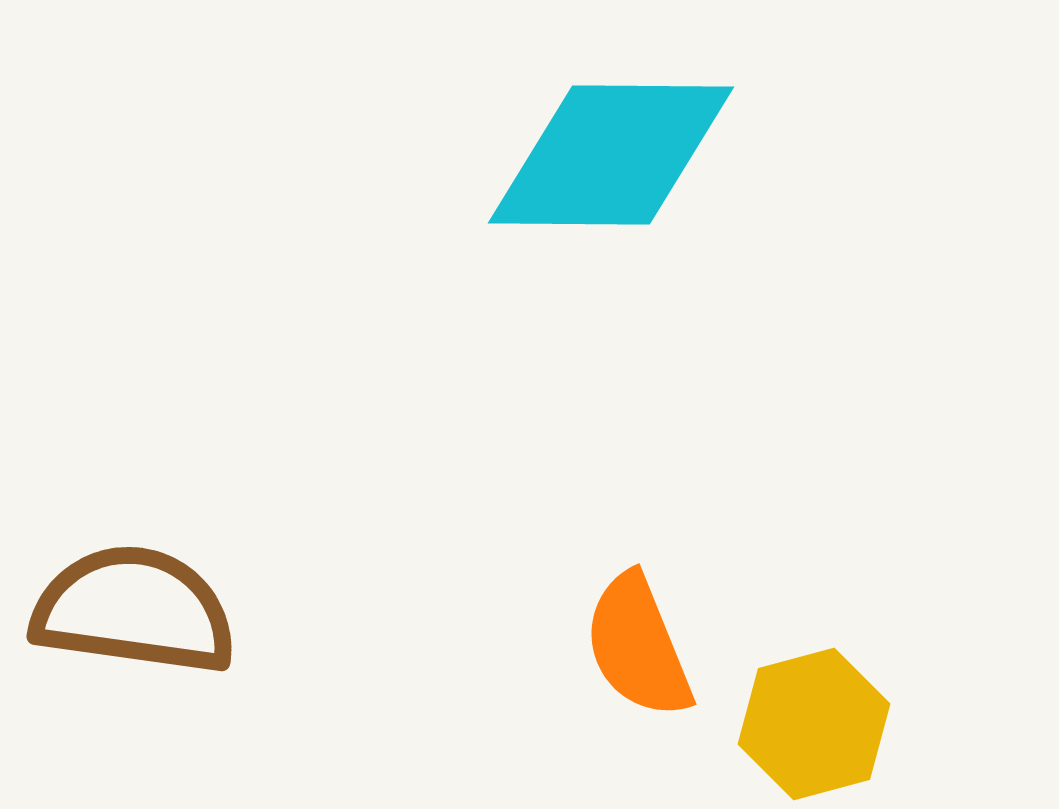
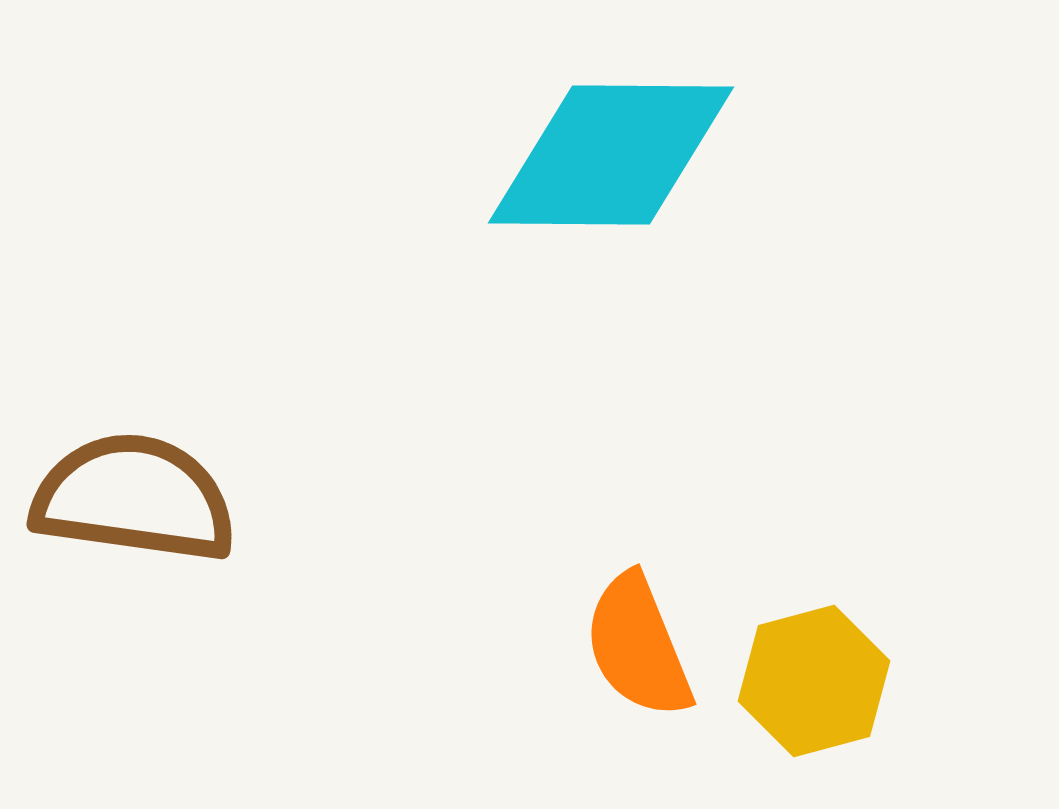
brown semicircle: moved 112 px up
yellow hexagon: moved 43 px up
